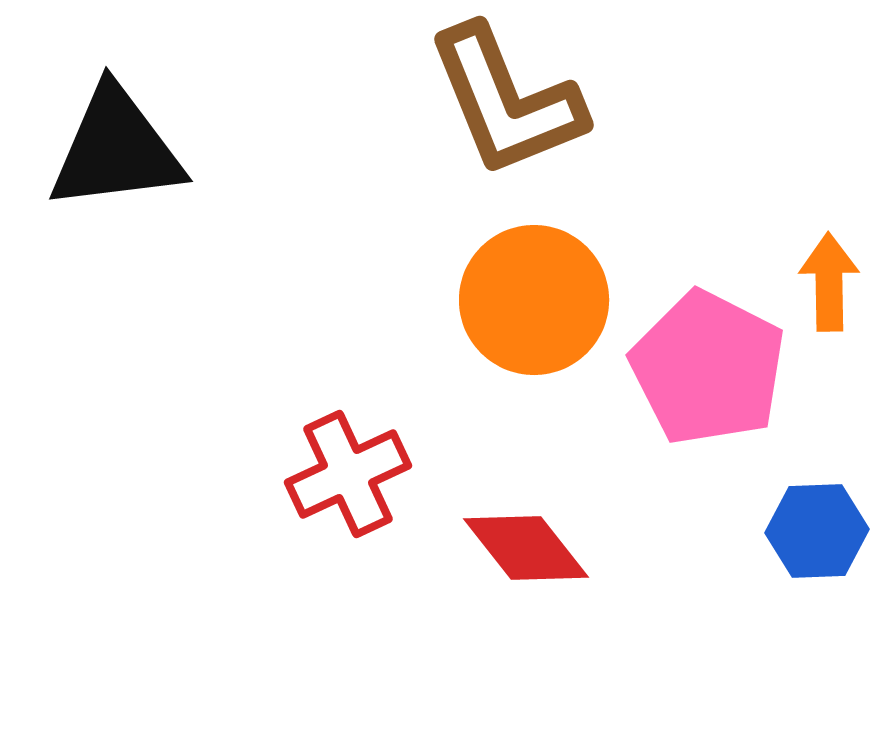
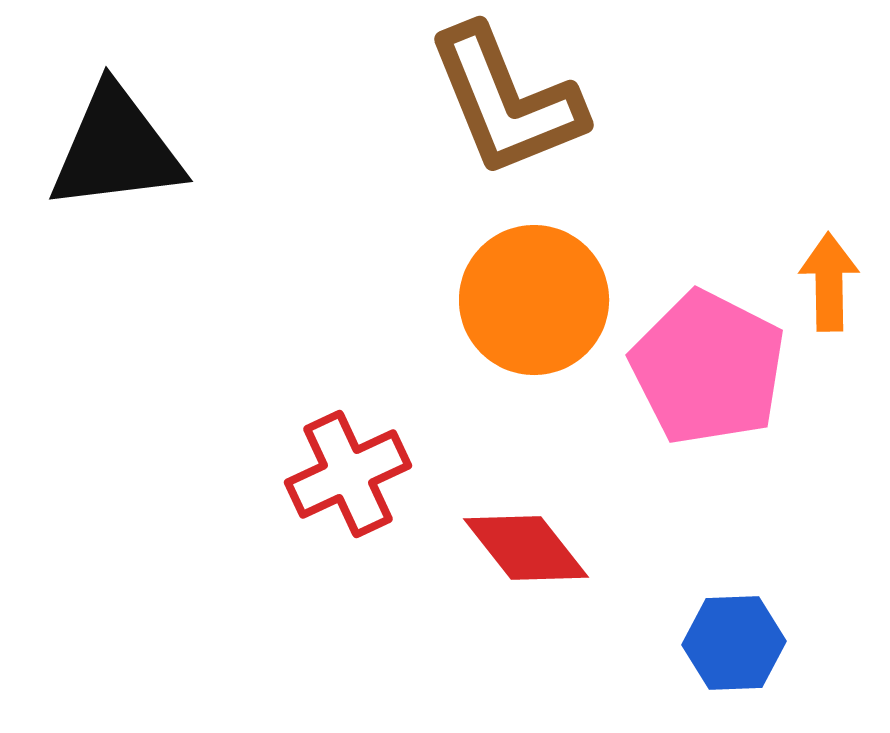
blue hexagon: moved 83 px left, 112 px down
